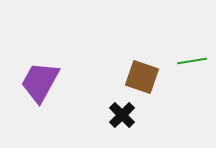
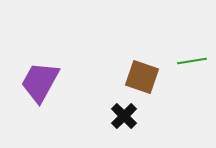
black cross: moved 2 px right, 1 px down
